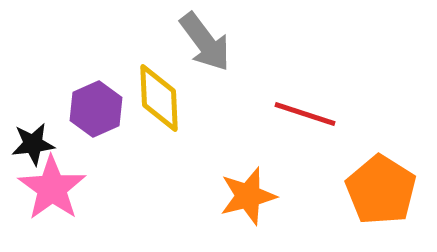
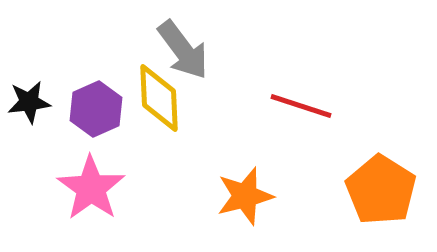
gray arrow: moved 22 px left, 8 px down
red line: moved 4 px left, 8 px up
black star: moved 4 px left, 42 px up
pink star: moved 39 px right
orange star: moved 3 px left
